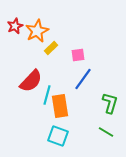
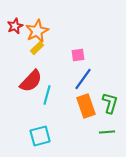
yellow rectangle: moved 14 px left
orange rectangle: moved 26 px right; rotated 10 degrees counterclockwise
green line: moved 1 px right; rotated 35 degrees counterclockwise
cyan square: moved 18 px left; rotated 35 degrees counterclockwise
